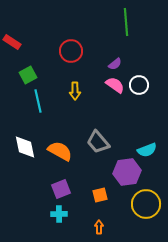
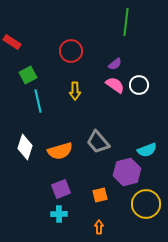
green line: rotated 12 degrees clockwise
white diamond: rotated 30 degrees clockwise
orange semicircle: rotated 135 degrees clockwise
purple hexagon: rotated 8 degrees counterclockwise
